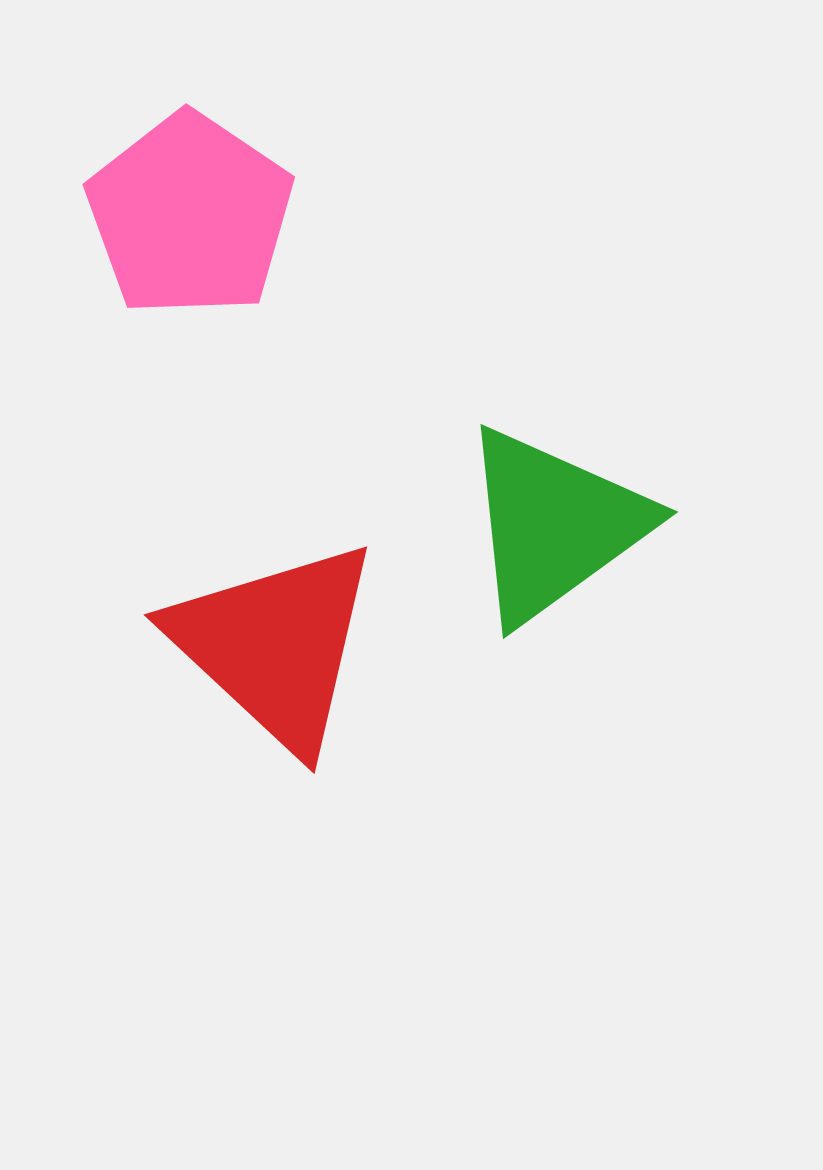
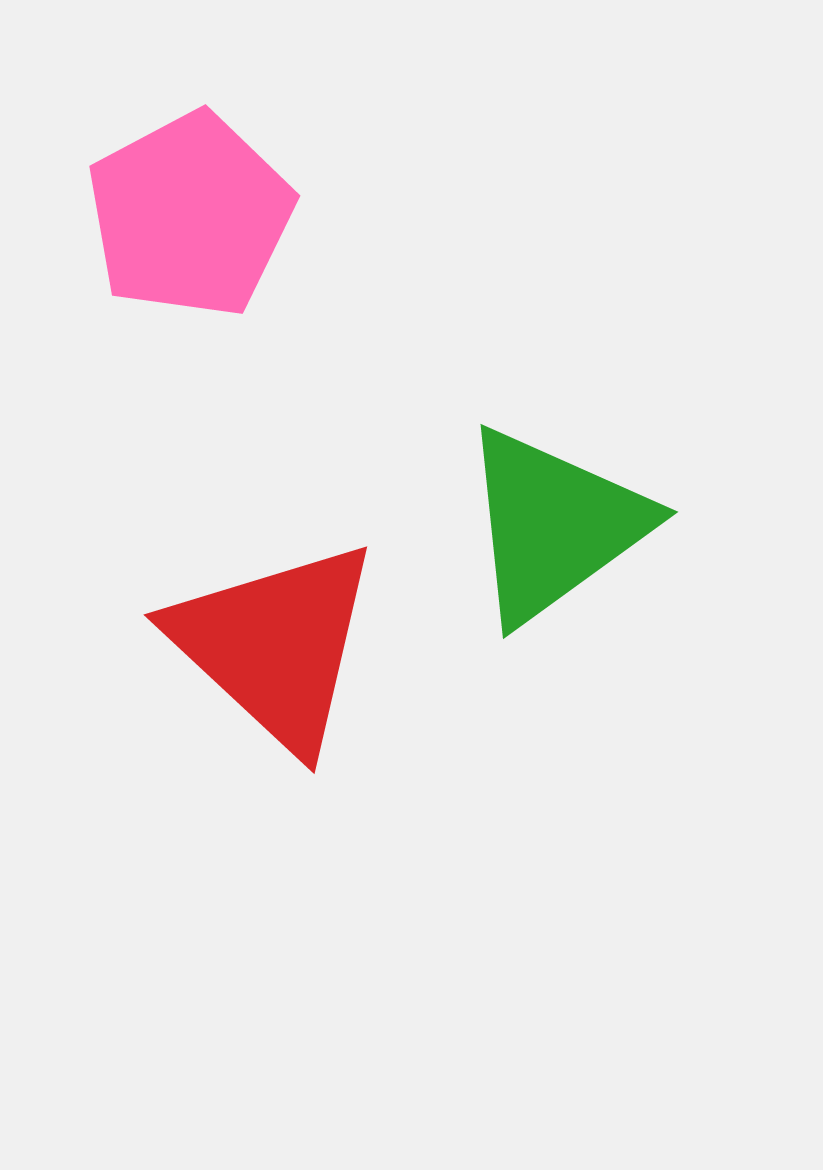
pink pentagon: rotated 10 degrees clockwise
